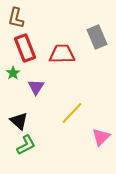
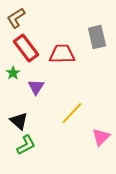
brown L-shape: rotated 45 degrees clockwise
gray rectangle: rotated 10 degrees clockwise
red rectangle: moved 1 px right; rotated 16 degrees counterclockwise
